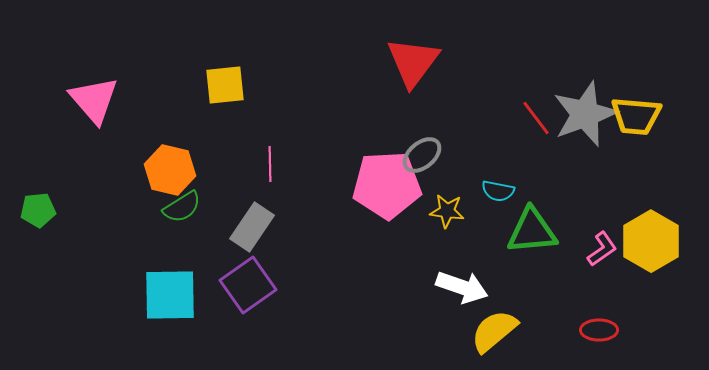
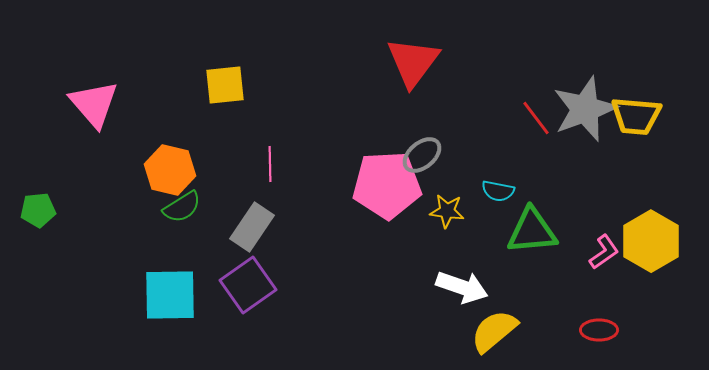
pink triangle: moved 4 px down
gray star: moved 5 px up
pink L-shape: moved 2 px right, 3 px down
